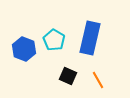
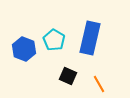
orange line: moved 1 px right, 4 px down
